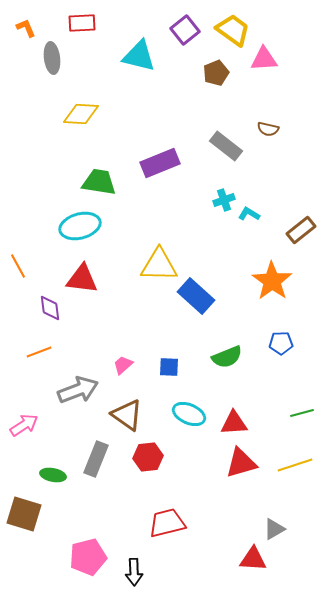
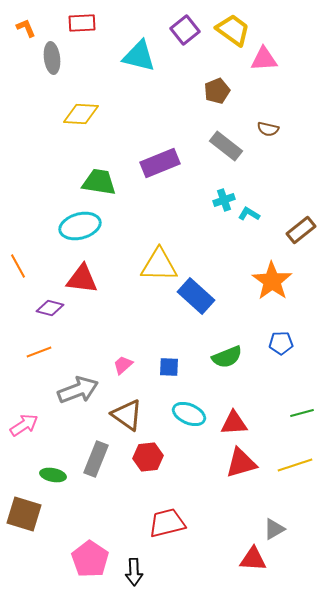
brown pentagon at (216, 73): moved 1 px right, 18 px down
purple diamond at (50, 308): rotated 68 degrees counterclockwise
pink pentagon at (88, 557): moved 2 px right, 2 px down; rotated 24 degrees counterclockwise
